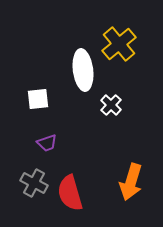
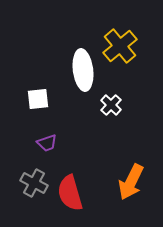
yellow cross: moved 1 px right, 2 px down
orange arrow: rotated 9 degrees clockwise
